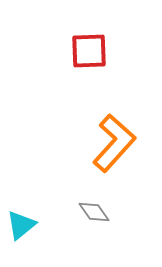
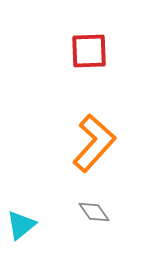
orange L-shape: moved 20 px left
